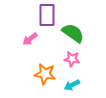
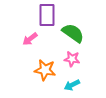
orange star: moved 4 px up
